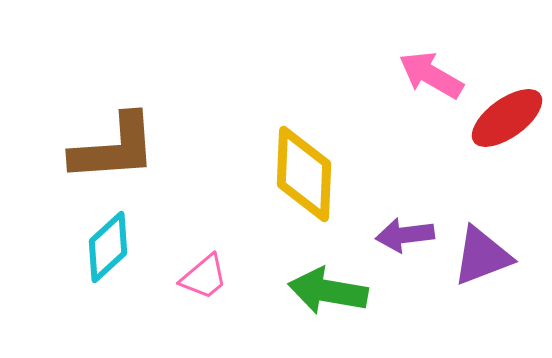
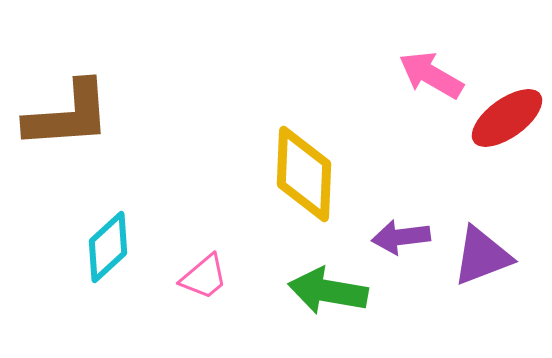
brown L-shape: moved 46 px left, 33 px up
purple arrow: moved 4 px left, 2 px down
